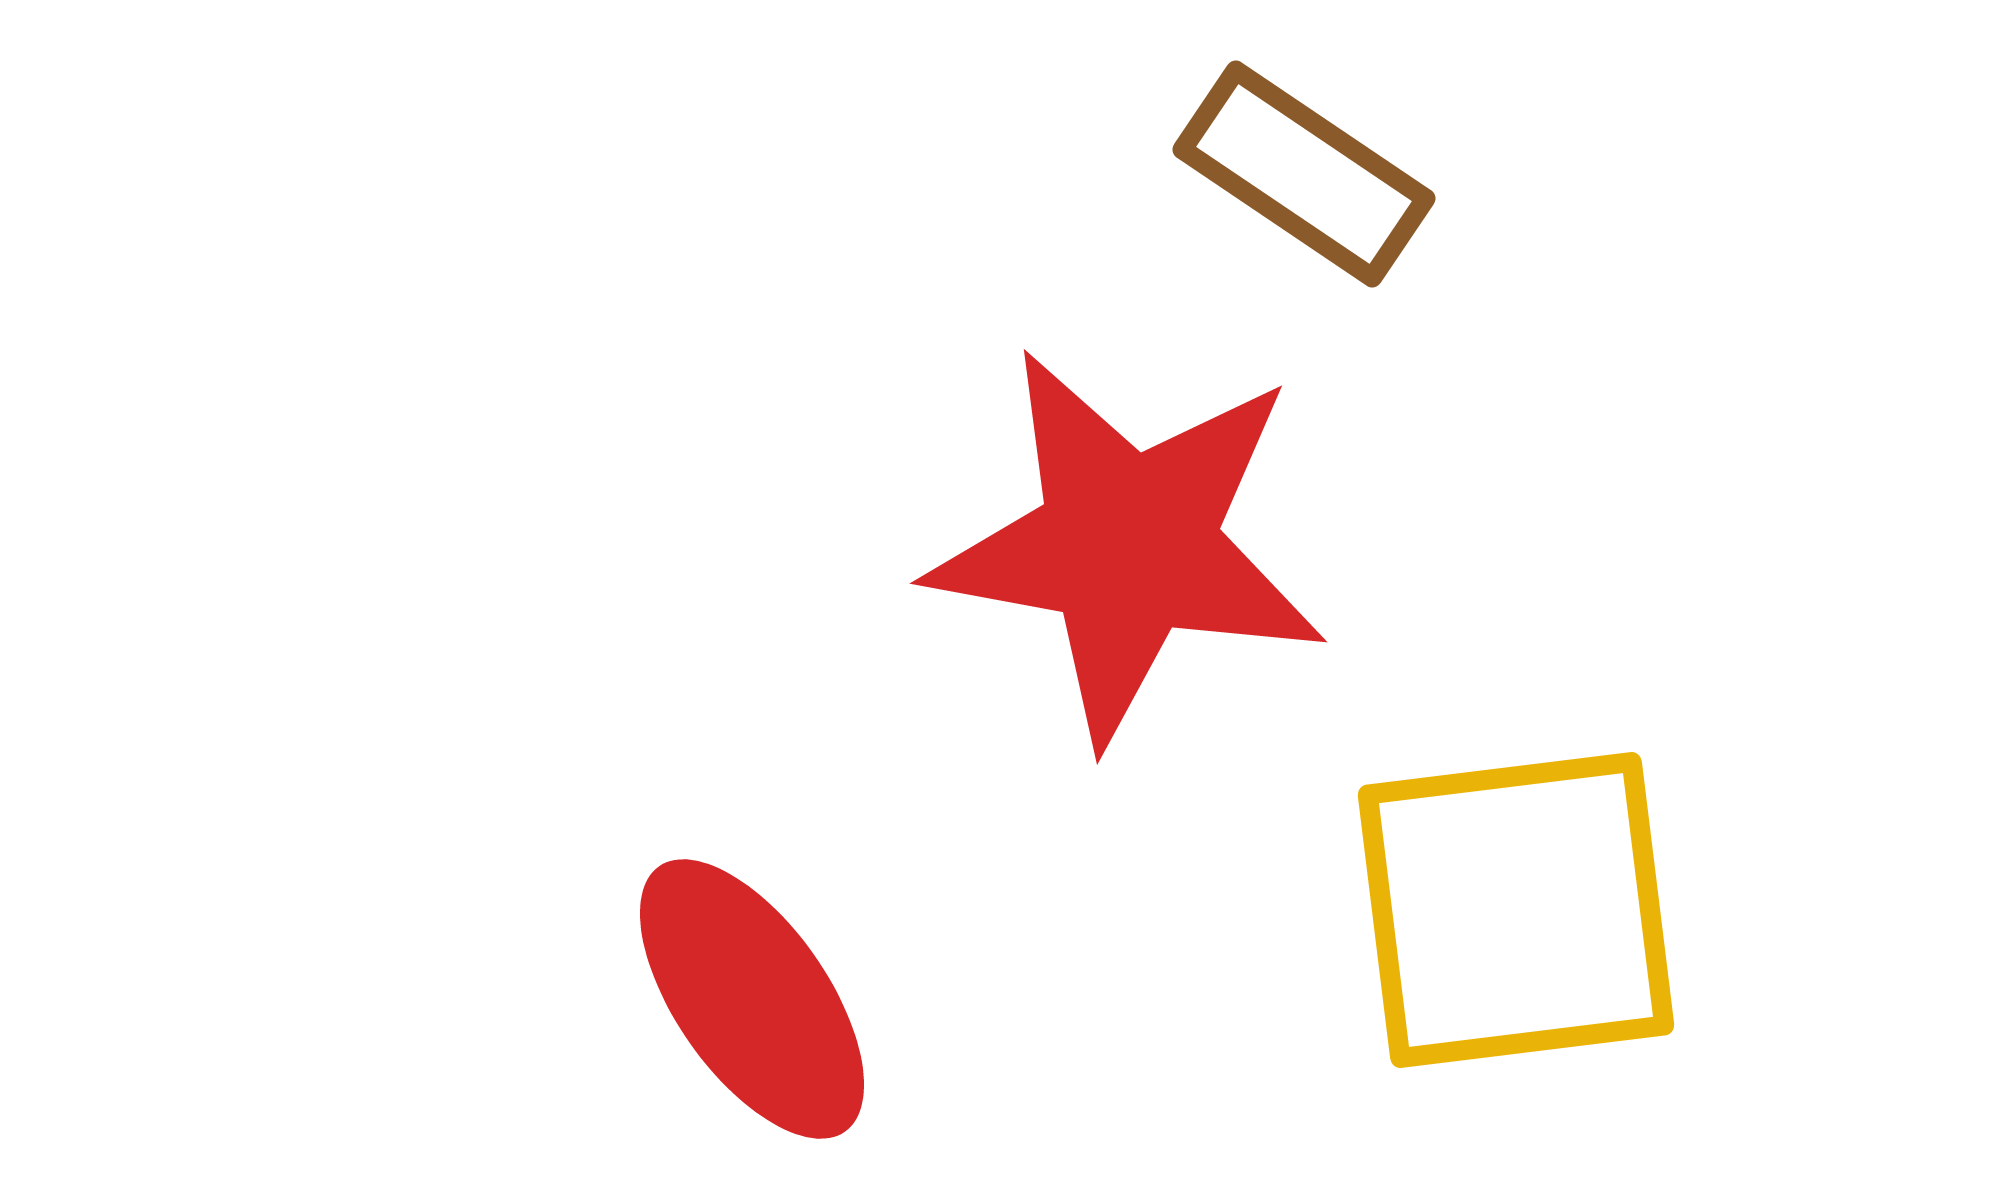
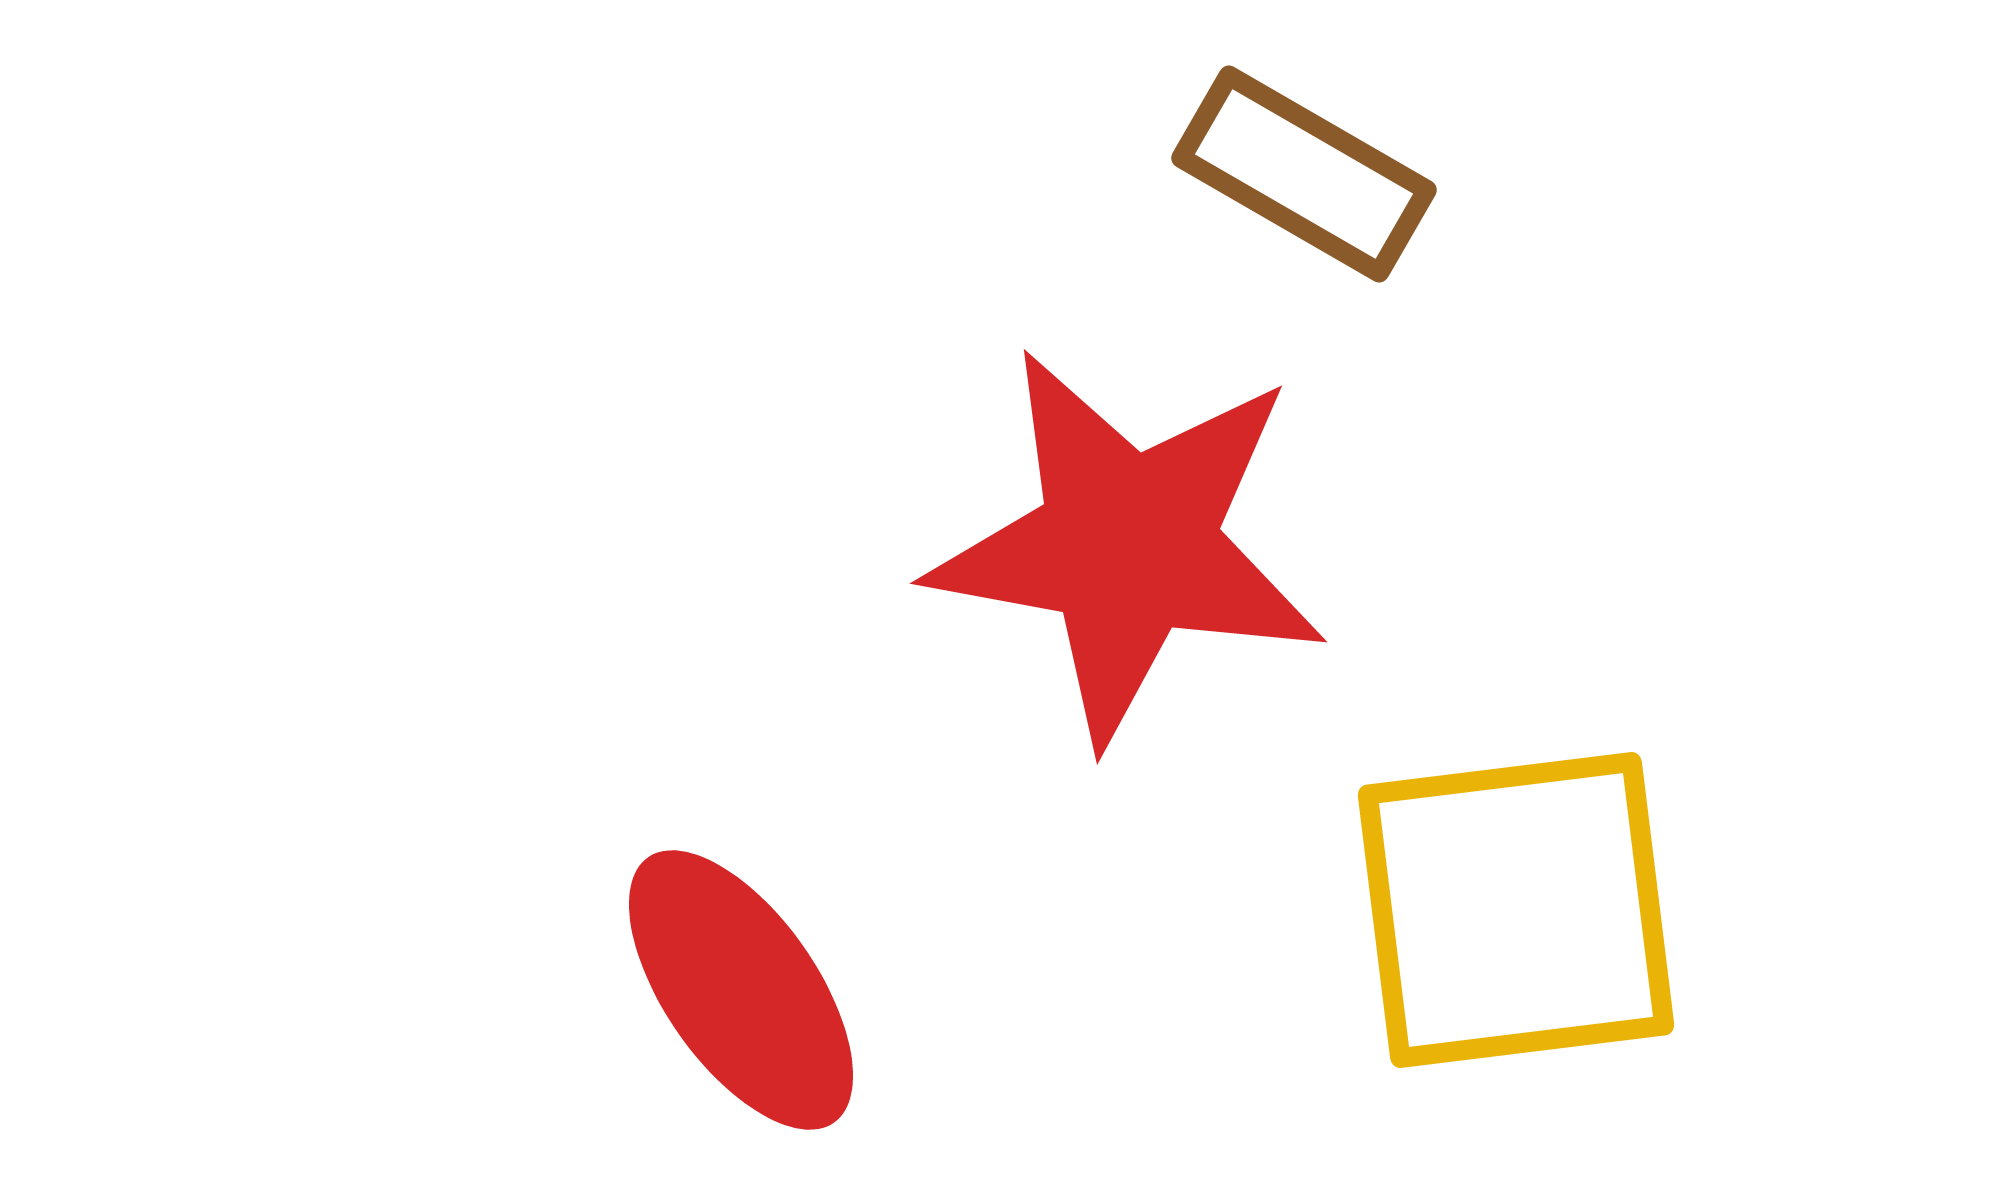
brown rectangle: rotated 4 degrees counterclockwise
red ellipse: moved 11 px left, 9 px up
